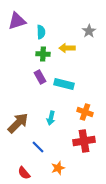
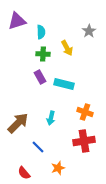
yellow arrow: rotated 119 degrees counterclockwise
